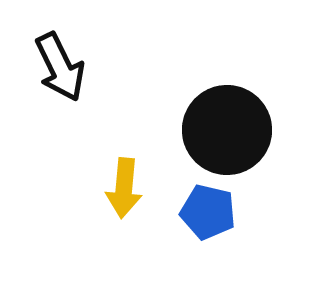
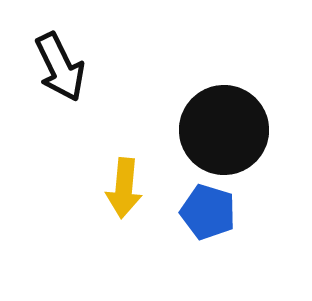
black circle: moved 3 px left
blue pentagon: rotated 4 degrees clockwise
